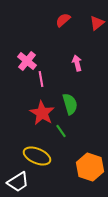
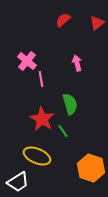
red star: moved 6 px down
green line: moved 2 px right
orange hexagon: moved 1 px right, 1 px down
